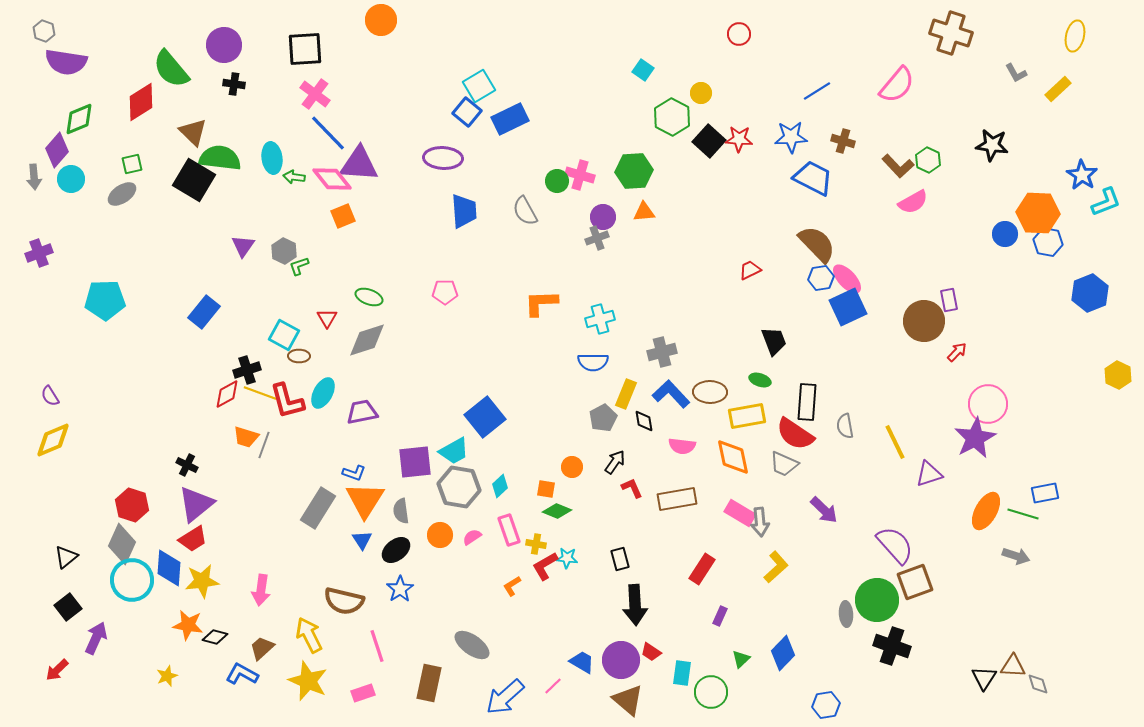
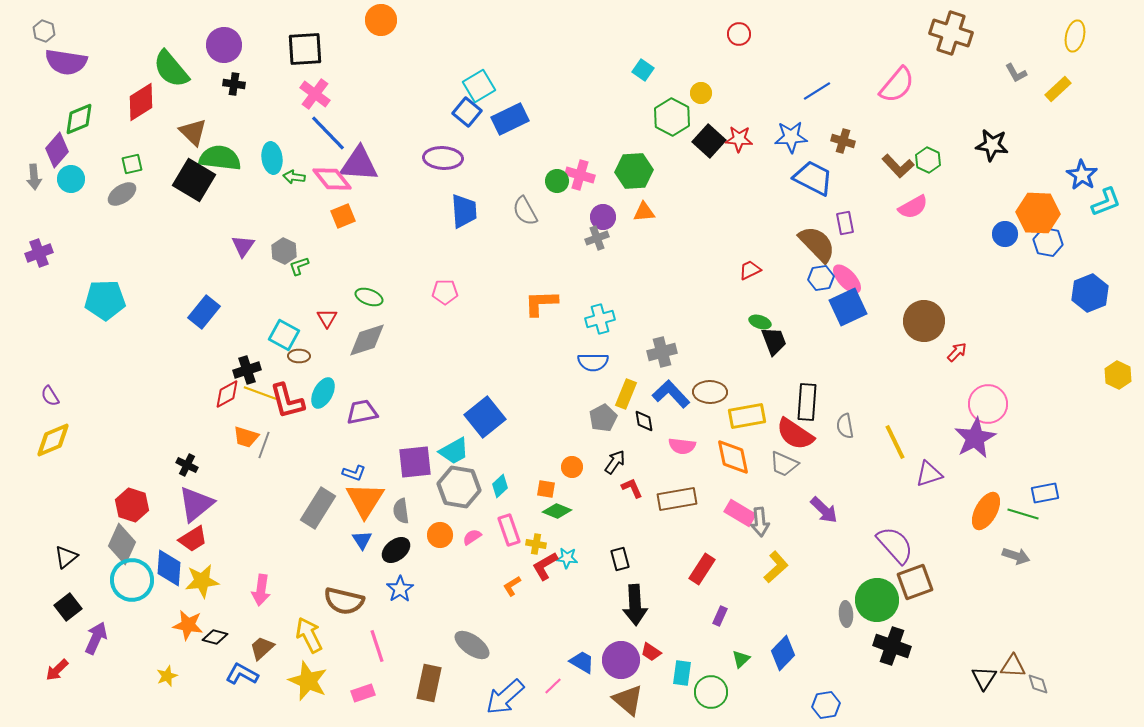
pink semicircle at (913, 202): moved 5 px down
purple rectangle at (949, 300): moved 104 px left, 77 px up
green ellipse at (760, 380): moved 58 px up
